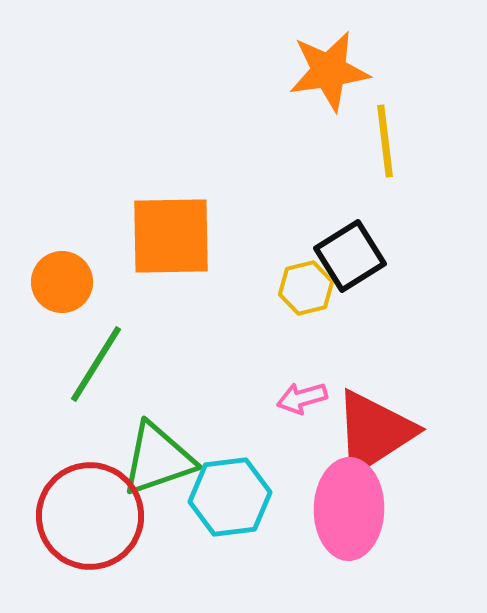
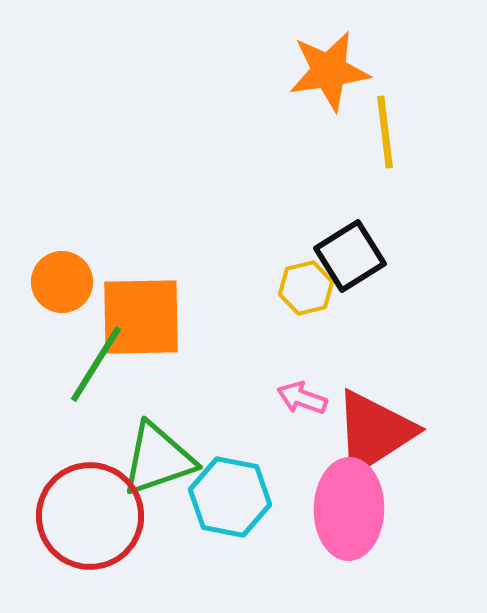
yellow line: moved 9 px up
orange square: moved 30 px left, 81 px down
pink arrow: rotated 36 degrees clockwise
cyan hexagon: rotated 18 degrees clockwise
